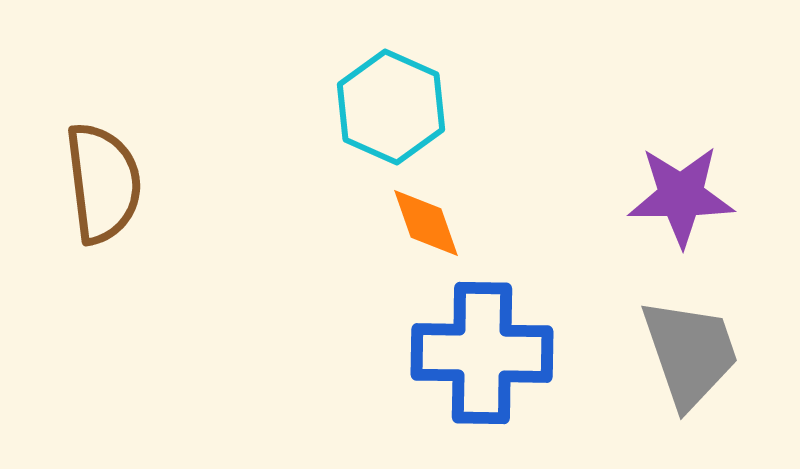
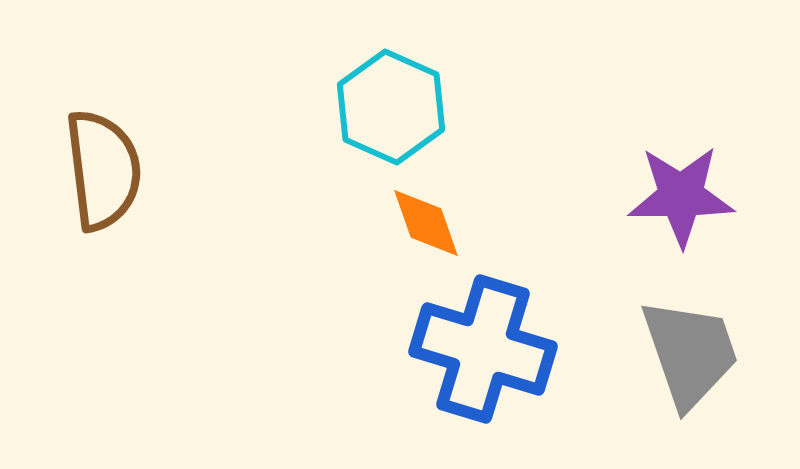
brown semicircle: moved 13 px up
blue cross: moved 1 px right, 4 px up; rotated 16 degrees clockwise
